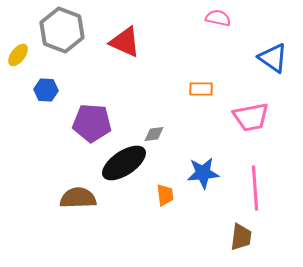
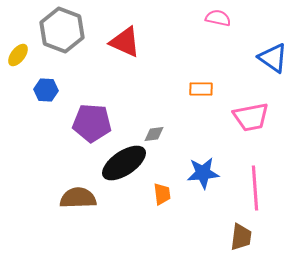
orange trapezoid: moved 3 px left, 1 px up
